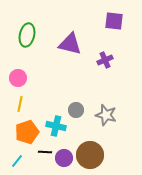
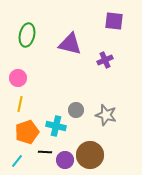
purple circle: moved 1 px right, 2 px down
